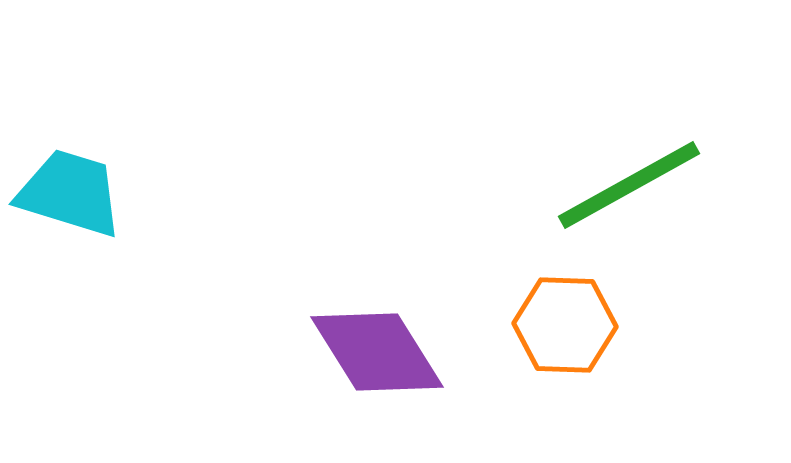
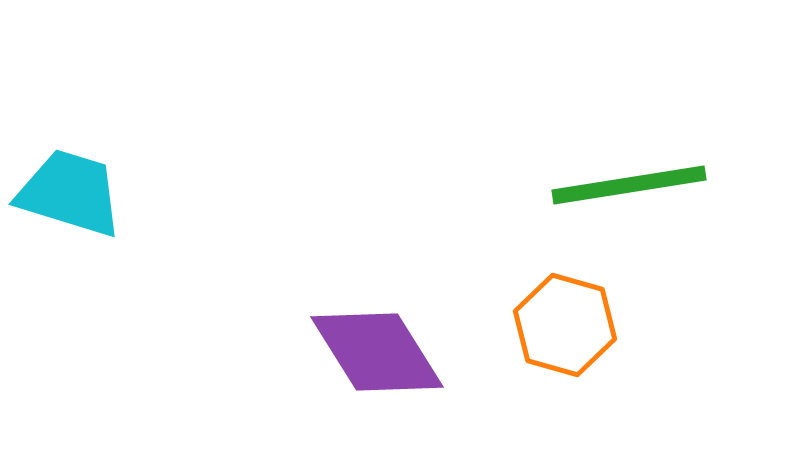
green line: rotated 20 degrees clockwise
orange hexagon: rotated 14 degrees clockwise
